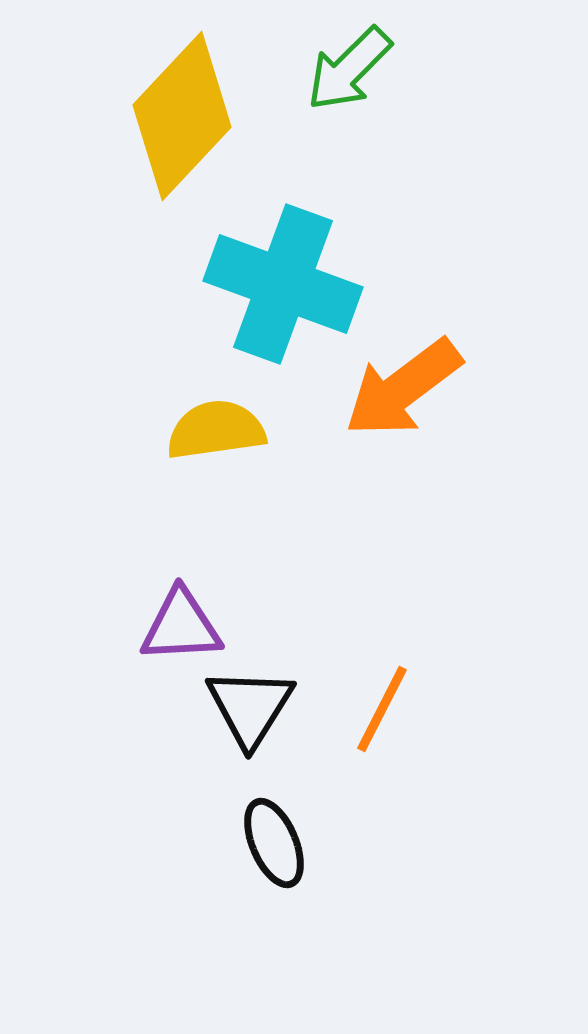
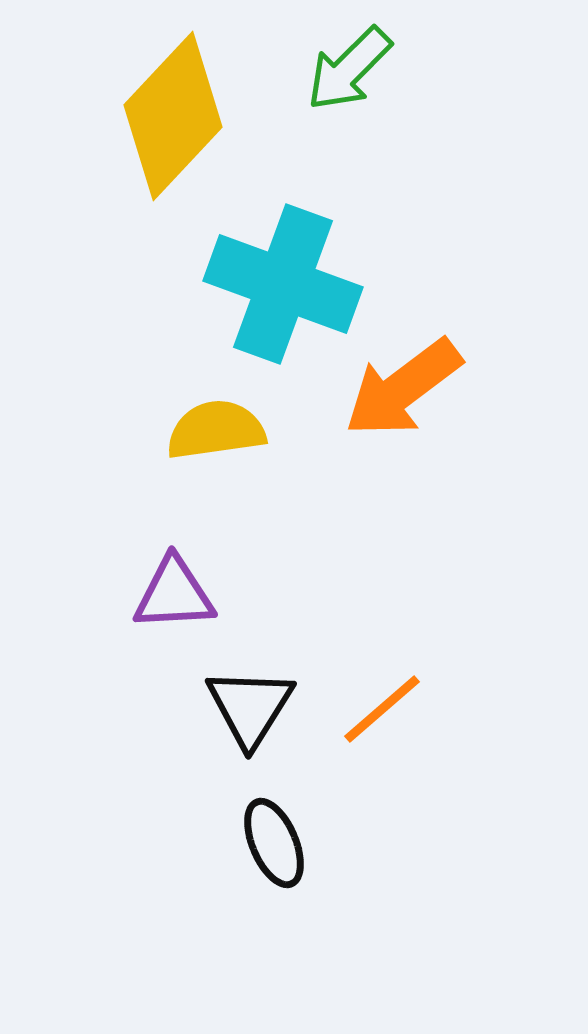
yellow diamond: moved 9 px left
purple triangle: moved 7 px left, 32 px up
orange line: rotated 22 degrees clockwise
